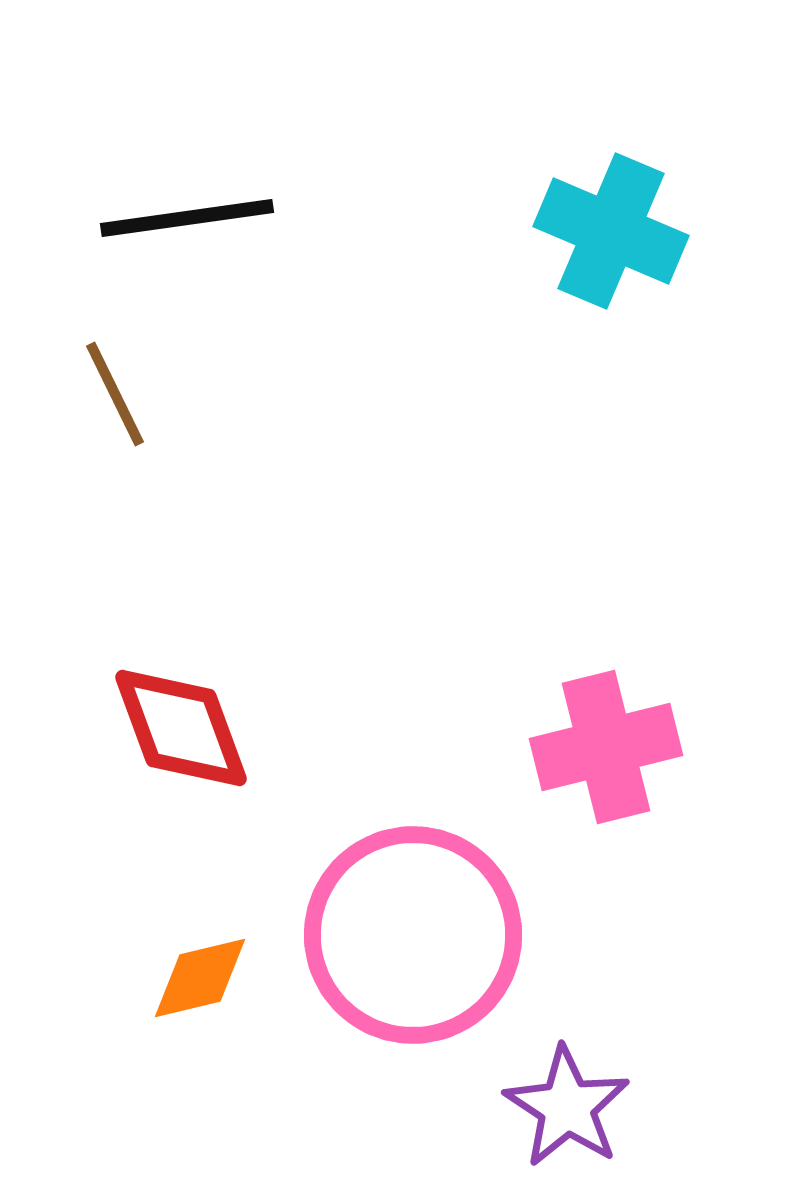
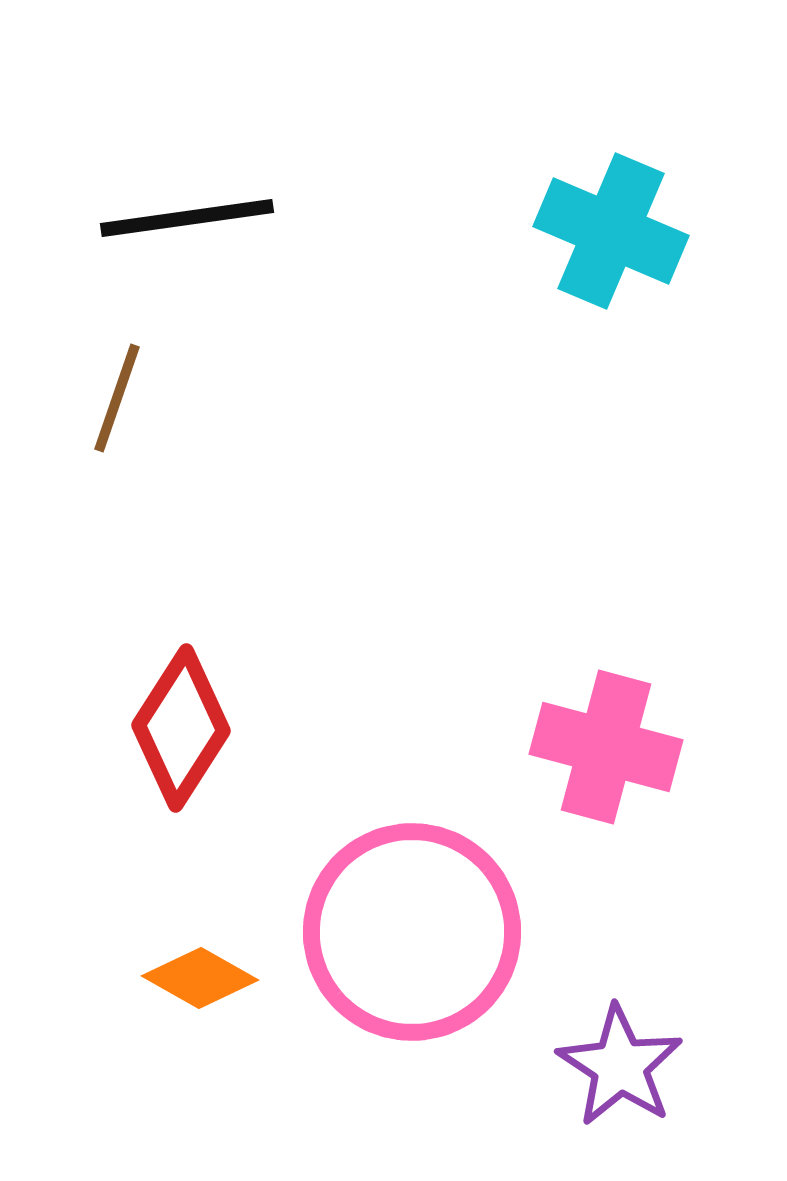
brown line: moved 2 px right, 4 px down; rotated 45 degrees clockwise
red diamond: rotated 53 degrees clockwise
pink cross: rotated 29 degrees clockwise
pink circle: moved 1 px left, 3 px up
orange diamond: rotated 43 degrees clockwise
purple star: moved 53 px right, 41 px up
